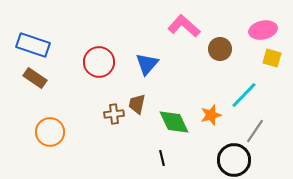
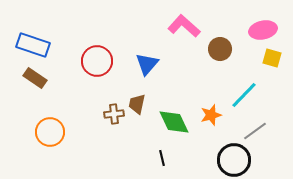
red circle: moved 2 px left, 1 px up
gray line: rotated 20 degrees clockwise
